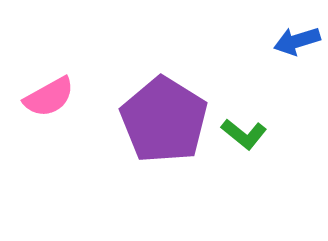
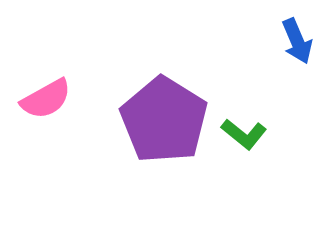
blue arrow: rotated 96 degrees counterclockwise
pink semicircle: moved 3 px left, 2 px down
